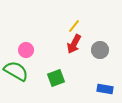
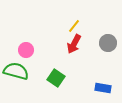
gray circle: moved 8 px right, 7 px up
green semicircle: rotated 15 degrees counterclockwise
green square: rotated 36 degrees counterclockwise
blue rectangle: moved 2 px left, 1 px up
